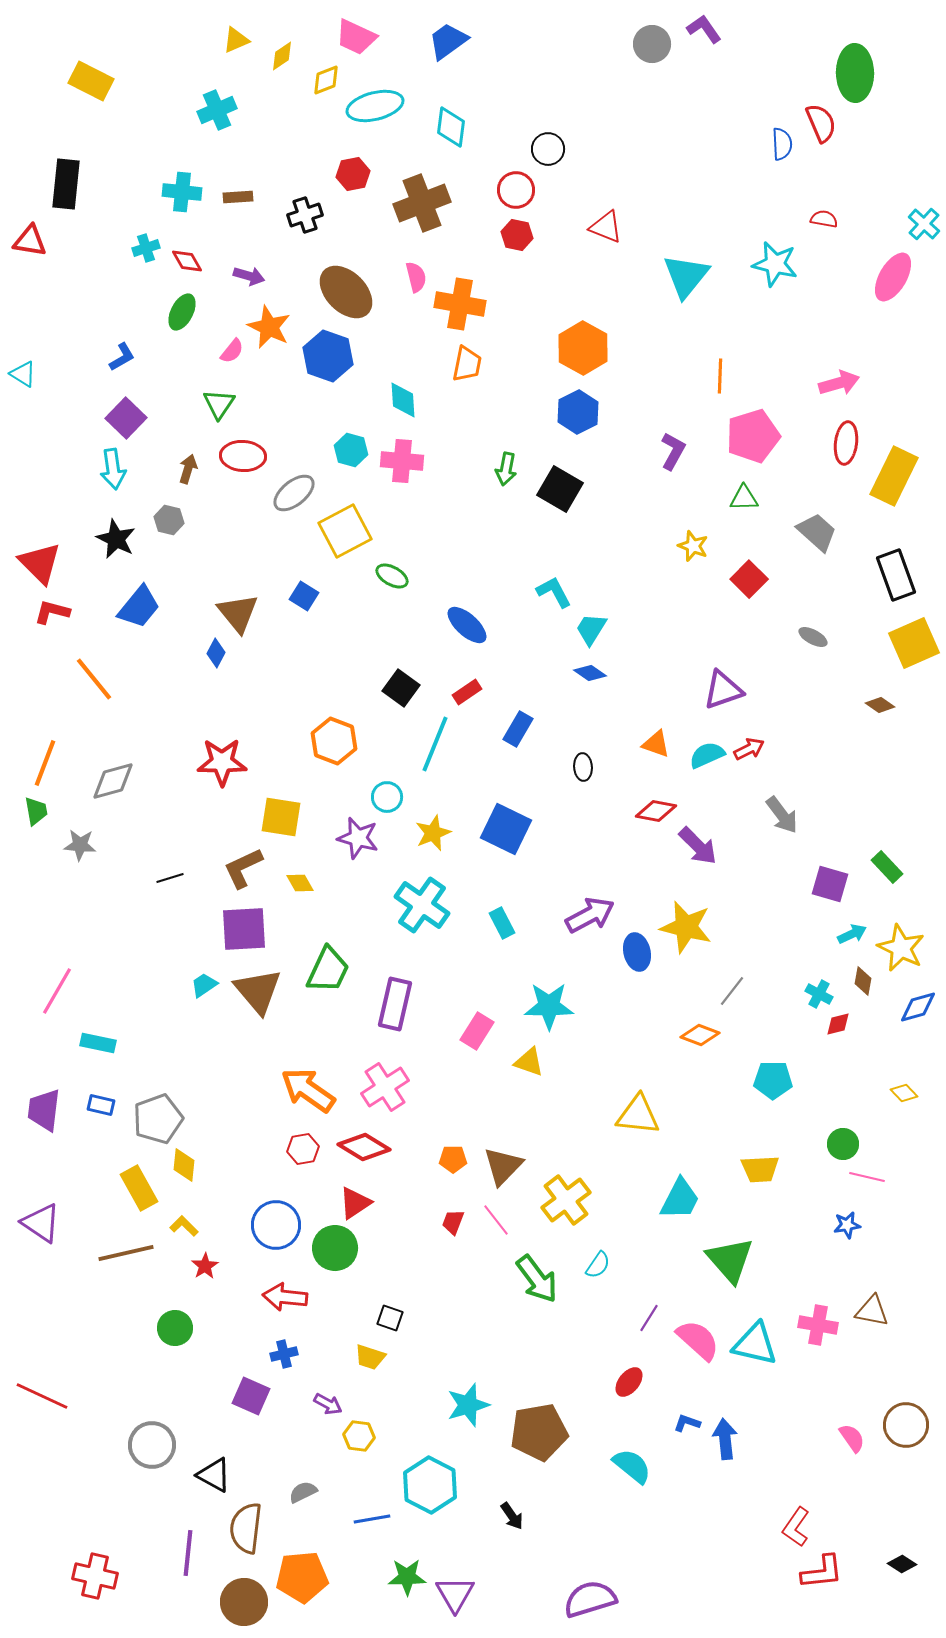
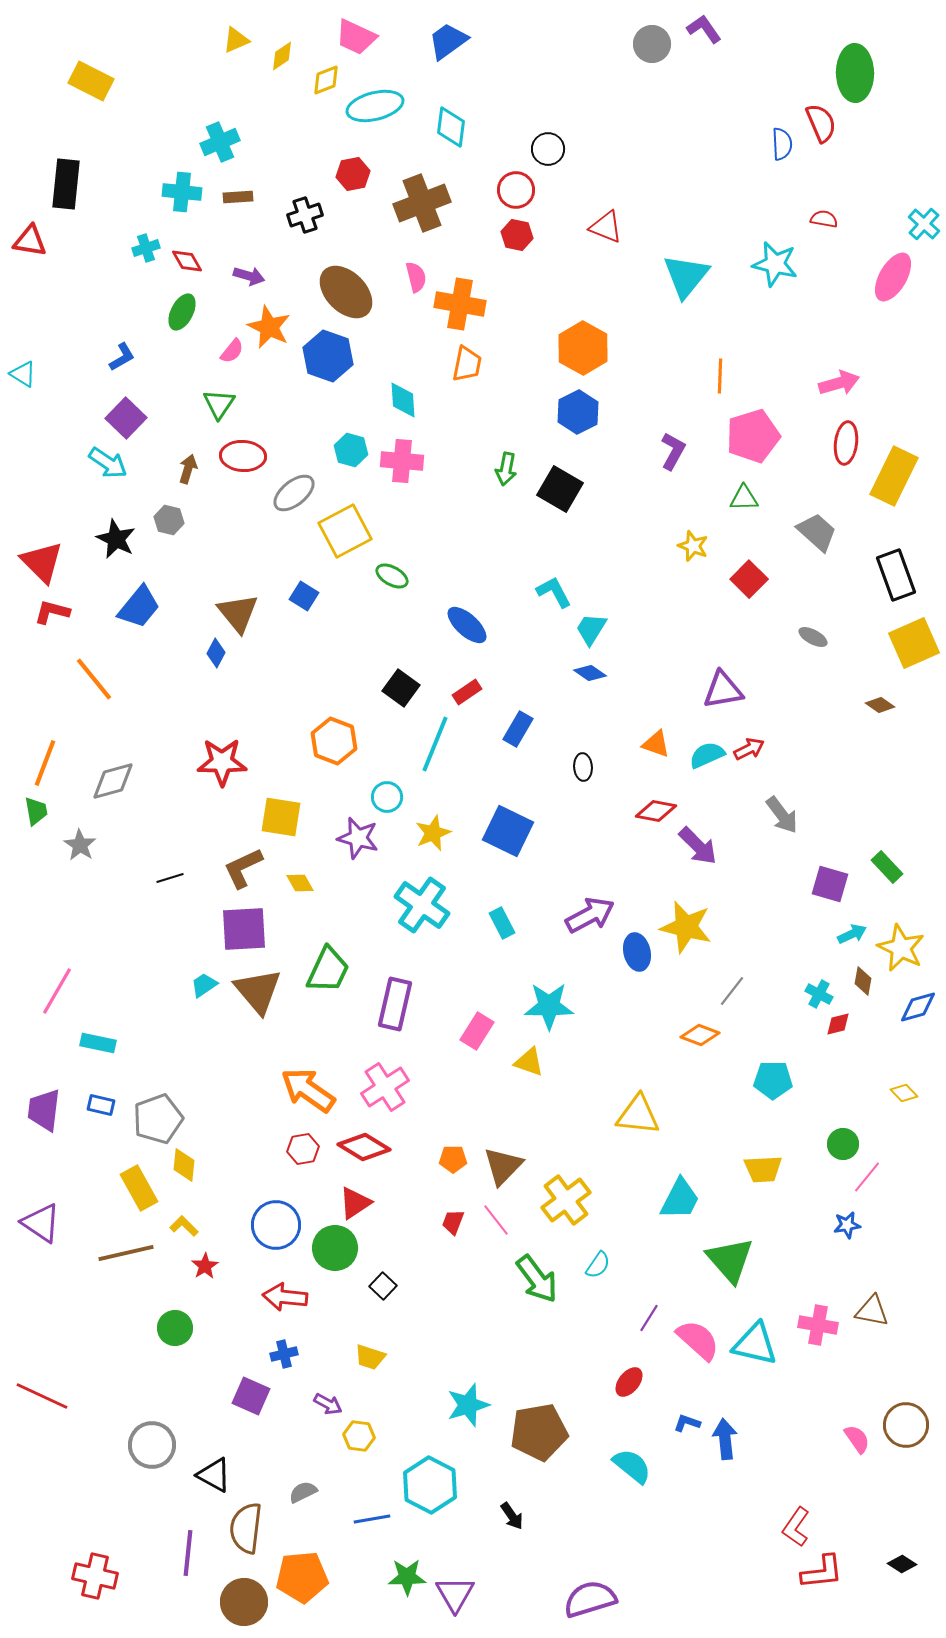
cyan cross at (217, 110): moved 3 px right, 32 px down
cyan arrow at (113, 469): moved 5 px left, 6 px up; rotated 48 degrees counterclockwise
red triangle at (40, 563): moved 2 px right, 1 px up
purple triangle at (723, 690): rotated 9 degrees clockwise
blue square at (506, 829): moved 2 px right, 2 px down
gray star at (80, 845): rotated 28 degrees clockwise
yellow trapezoid at (760, 1169): moved 3 px right
pink line at (867, 1177): rotated 64 degrees counterclockwise
black square at (390, 1318): moved 7 px left, 32 px up; rotated 24 degrees clockwise
pink semicircle at (852, 1438): moved 5 px right, 1 px down
